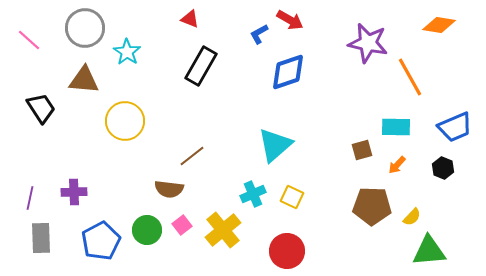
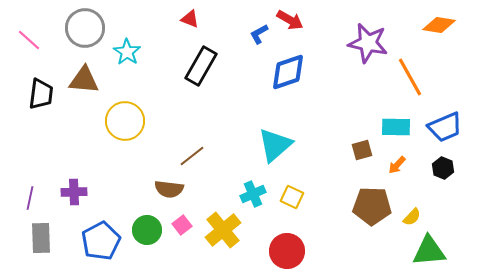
black trapezoid: moved 14 px up; rotated 40 degrees clockwise
blue trapezoid: moved 10 px left
